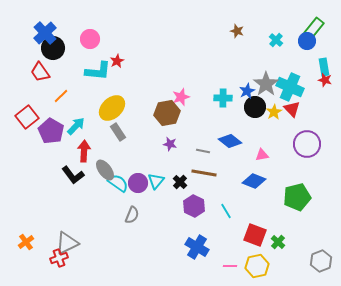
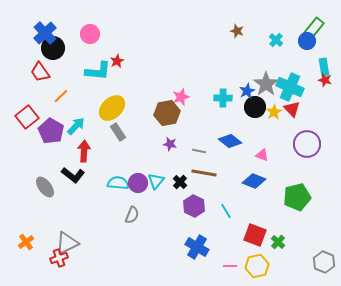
pink circle at (90, 39): moved 5 px up
gray line at (203, 151): moved 4 px left
pink triangle at (262, 155): rotated 32 degrees clockwise
gray ellipse at (105, 170): moved 60 px left, 17 px down
black L-shape at (73, 175): rotated 15 degrees counterclockwise
cyan semicircle at (118, 183): rotated 30 degrees counterclockwise
gray hexagon at (321, 261): moved 3 px right, 1 px down; rotated 15 degrees counterclockwise
